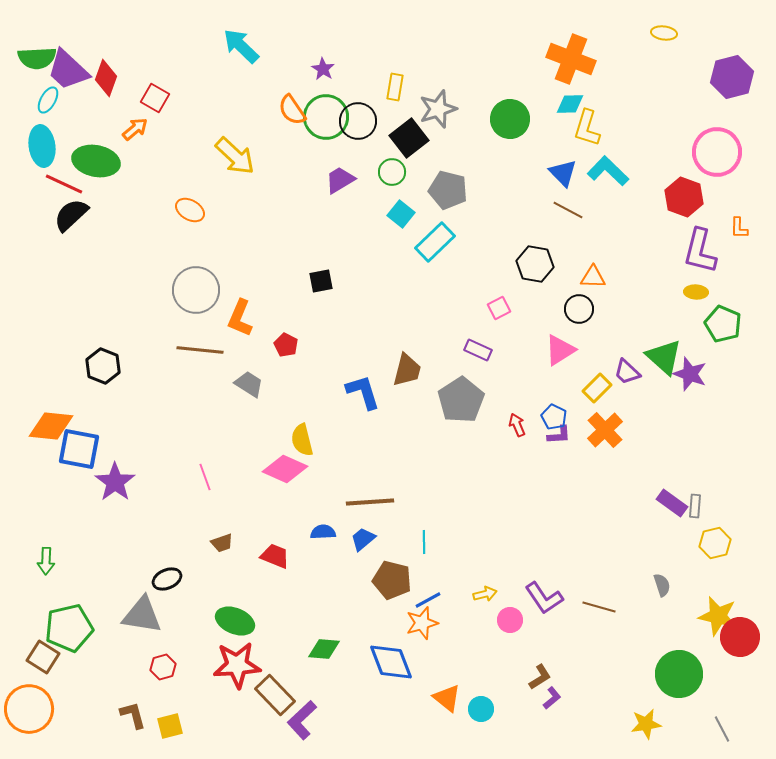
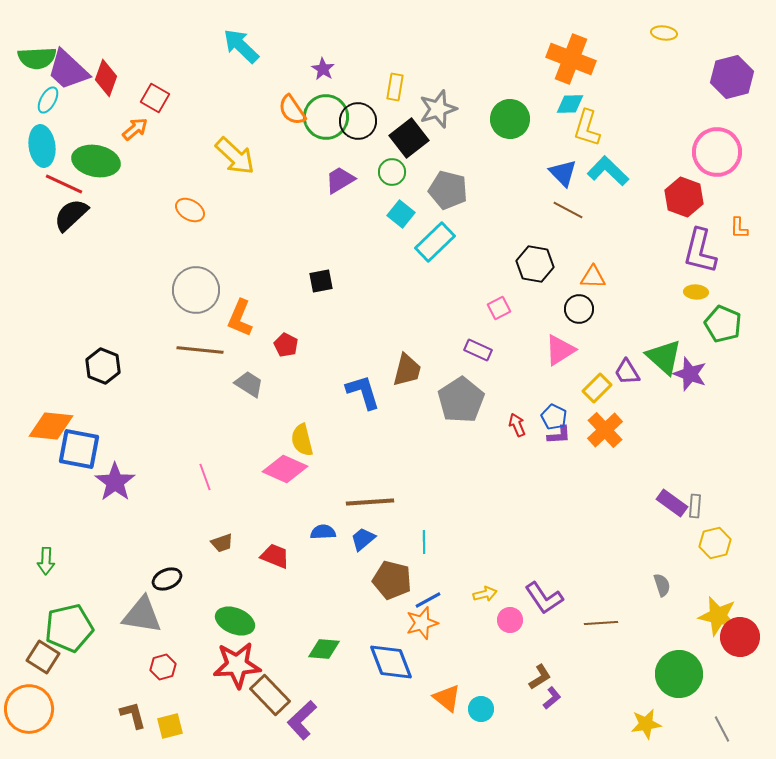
purple trapezoid at (627, 372): rotated 16 degrees clockwise
brown line at (599, 607): moved 2 px right, 16 px down; rotated 20 degrees counterclockwise
brown rectangle at (275, 695): moved 5 px left
